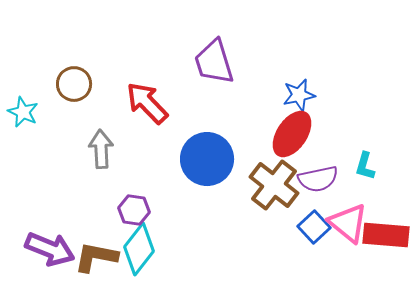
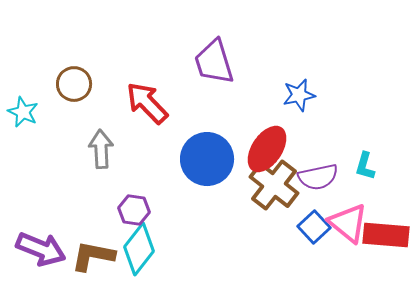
red ellipse: moved 25 px left, 15 px down
purple semicircle: moved 2 px up
purple arrow: moved 9 px left
brown L-shape: moved 3 px left, 1 px up
